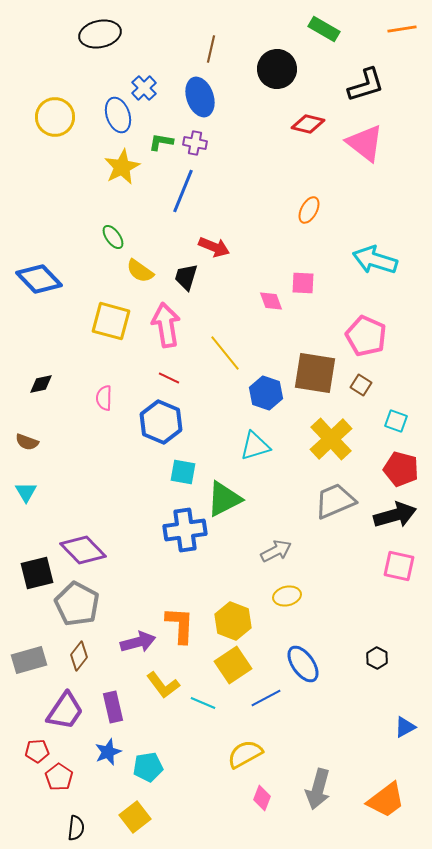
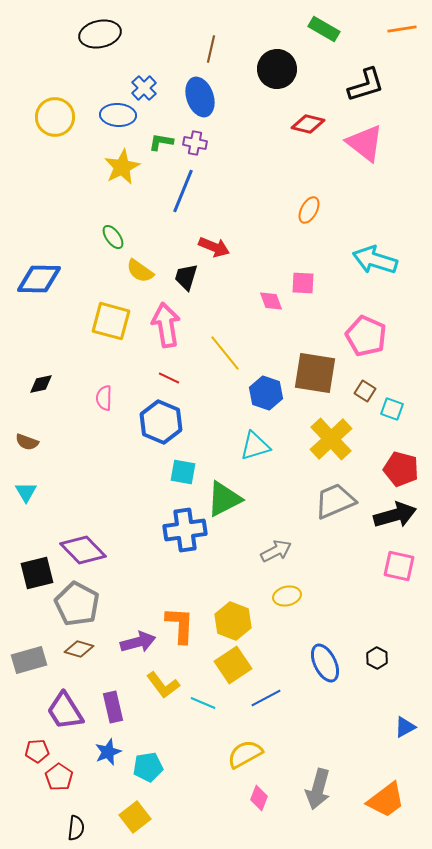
blue ellipse at (118, 115): rotated 68 degrees counterclockwise
blue diamond at (39, 279): rotated 45 degrees counterclockwise
brown square at (361, 385): moved 4 px right, 6 px down
cyan square at (396, 421): moved 4 px left, 12 px up
brown diamond at (79, 656): moved 7 px up; rotated 68 degrees clockwise
blue ellipse at (303, 664): moved 22 px right, 1 px up; rotated 9 degrees clockwise
purple trapezoid at (65, 711): rotated 114 degrees clockwise
pink diamond at (262, 798): moved 3 px left
